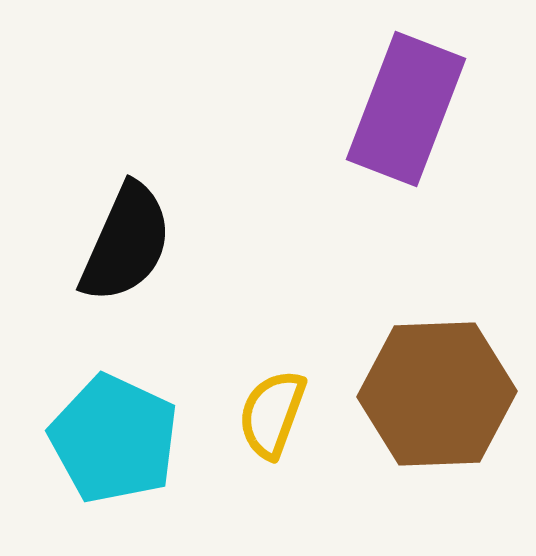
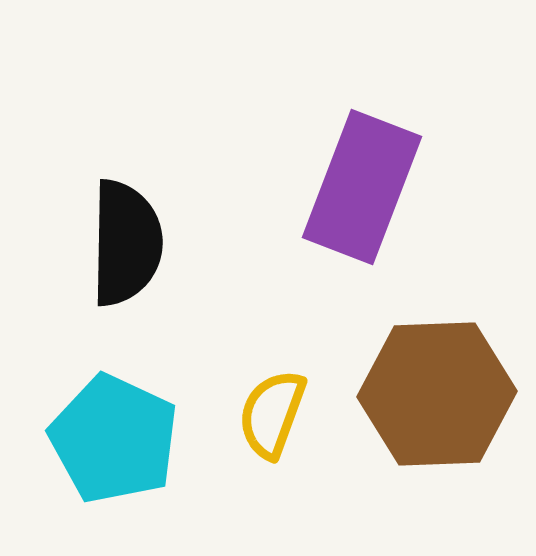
purple rectangle: moved 44 px left, 78 px down
black semicircle: rotated 23 degrees counterclockwise
